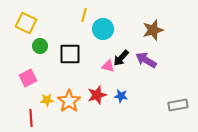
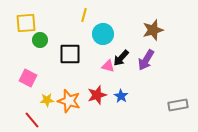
yellow square: rotated 30 degrees counterclockwise
cyan circle: moved 5 px down
green circle: moved 6 px up
purple arrow: rotated 90 degrees counterclockwise
pink square: rotated 36 degrees counterclockwise
blue star: rotated 24 degrees clockwise
orange star: rotated 20 degrees counterclockwise
red line: moved 1 px right, 2 px down; rotated 36 degrees counterclockwise
